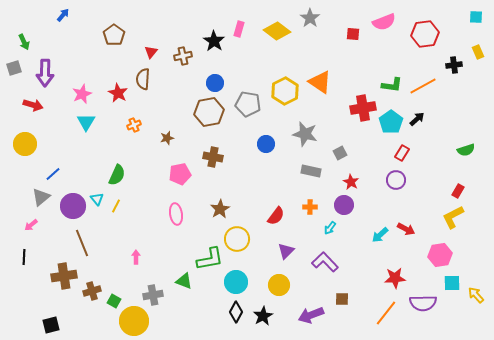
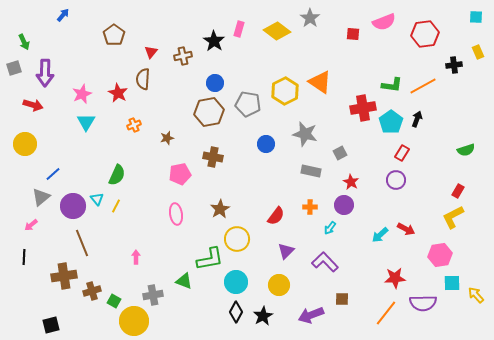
black arrow at (417, 119): rotated 28 degrees counterclockwise
